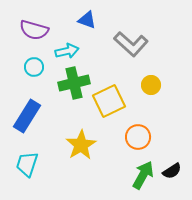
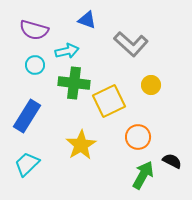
cyan circle: moved 1 px right, 2 px up
green cross: rotated 20 degrees clockwise
cyan trapezoid: rotated 28 degrees clockwise
black semicircle: moved 10 px up; rotated 120 degrees counterclockwise
